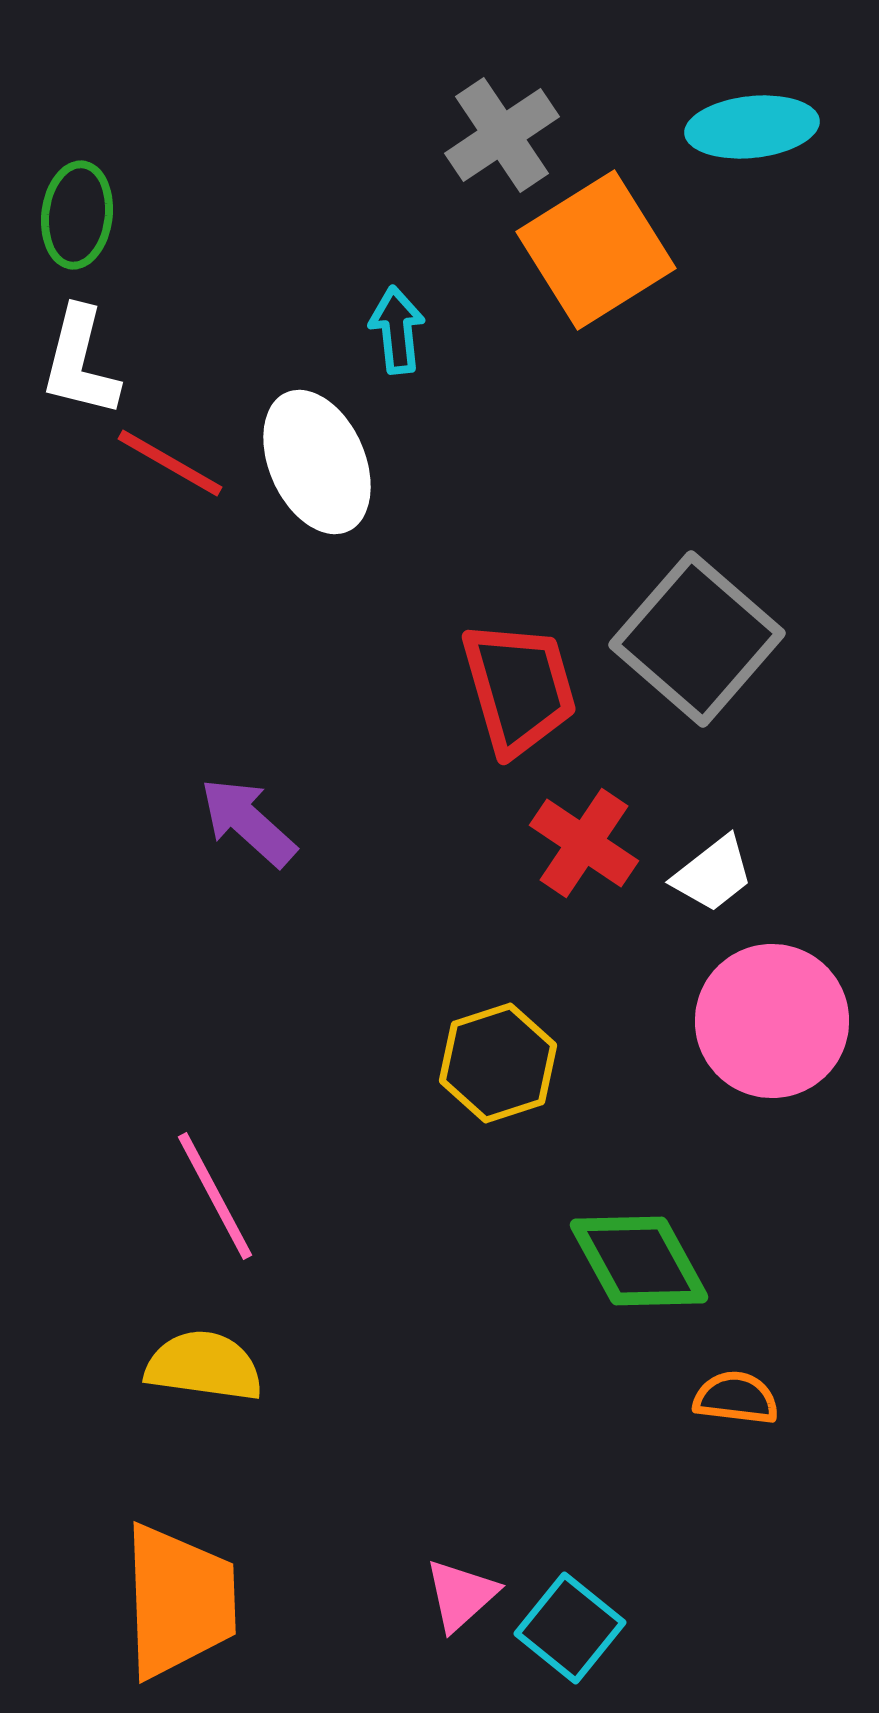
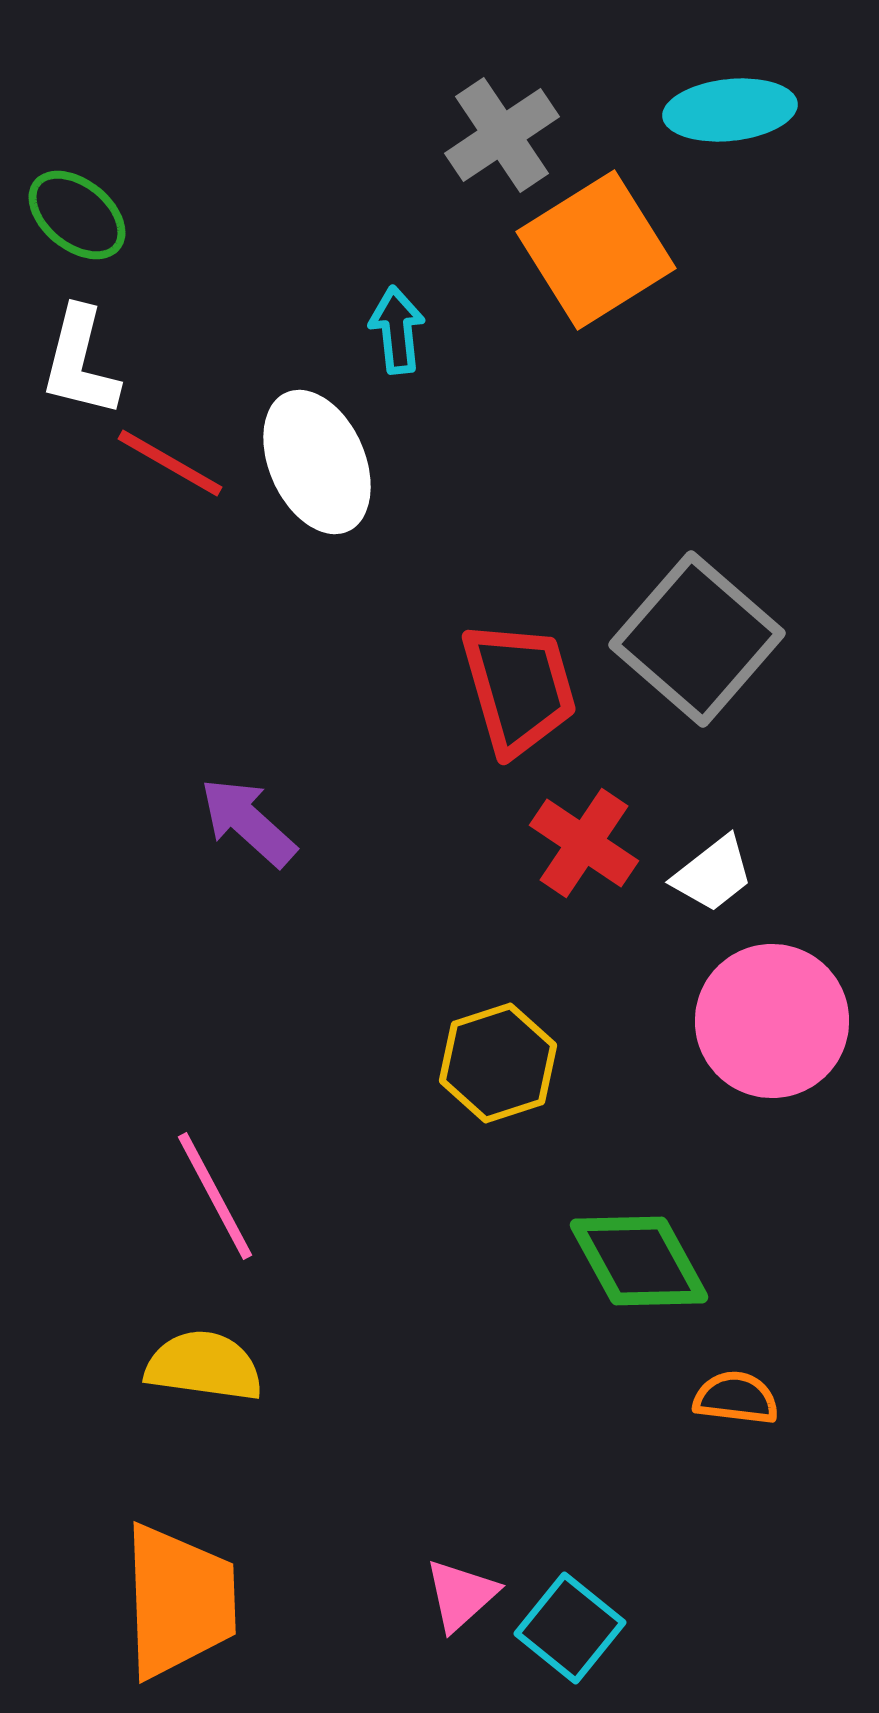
cyan ellipse: moved 22 px left, 17 px up
green ellipse: rotated 58 degrees counterclockwise
